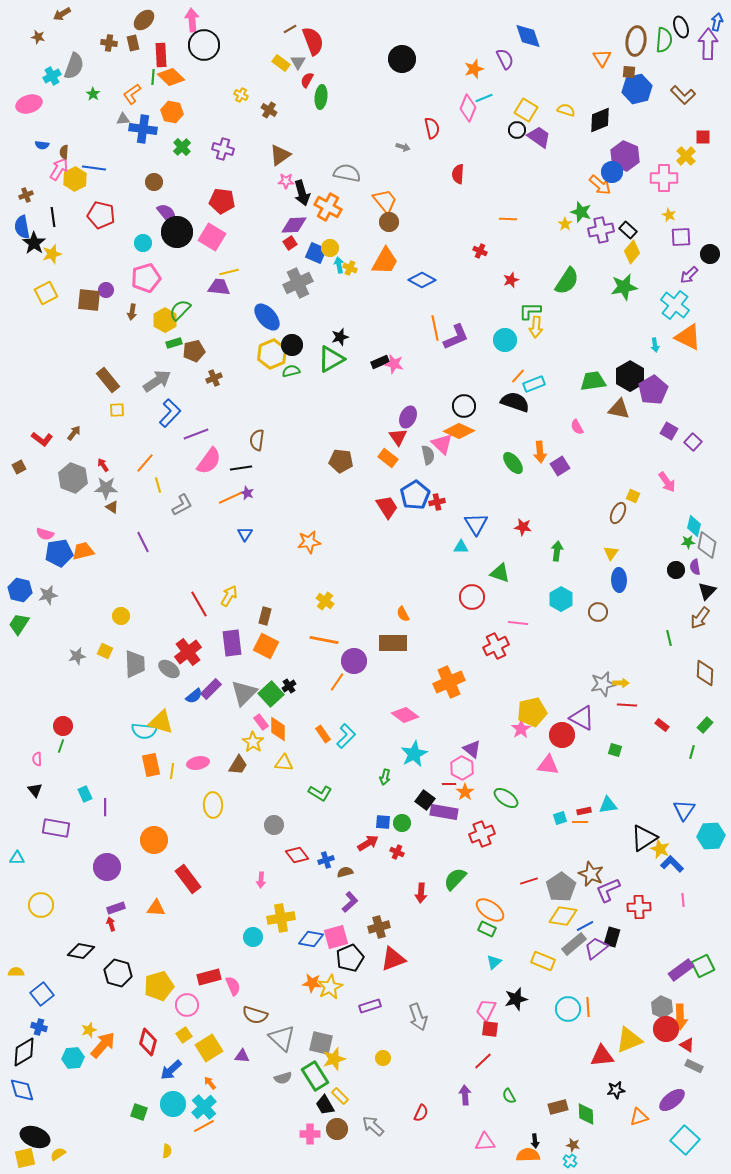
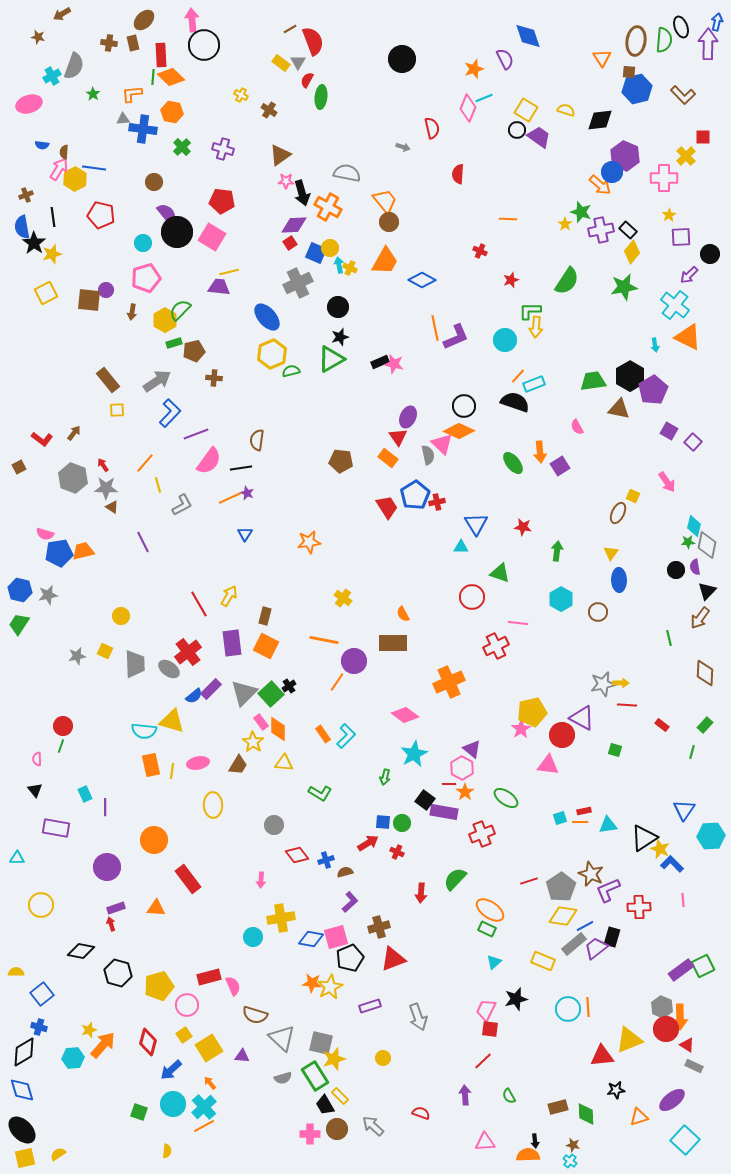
orange L-shape at (132, 94): rotated 30 degrees clockwise
black diamond at (600, 120): rotated 16 degrees clockwise
yellow star at (669, 215): rotated 16 degrees clockwise
black circle at (292, 345): moved 46 px right, 38 px up
brown cross at (214, 378): rotated 28 degrees clockwise
yellow cross at (325, 601): moved 18 px right, 3 px up
yellow triangle at (161, 722): moved 11 px right, 1 px up
cyan triangle at (608, 805): moved 20 px down
red semicircle at (421, 1113): rotated 96 degrees counterclockwise
black ellipse at (35, 1137): moved 13 px left, 7 px up; rotated 24 degrees clockwise
